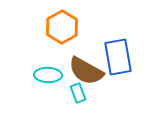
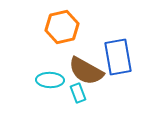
orange hexagon: rotated 16 degrees clockwise
cyan ellipse: moved 2 px right, 5 px down
